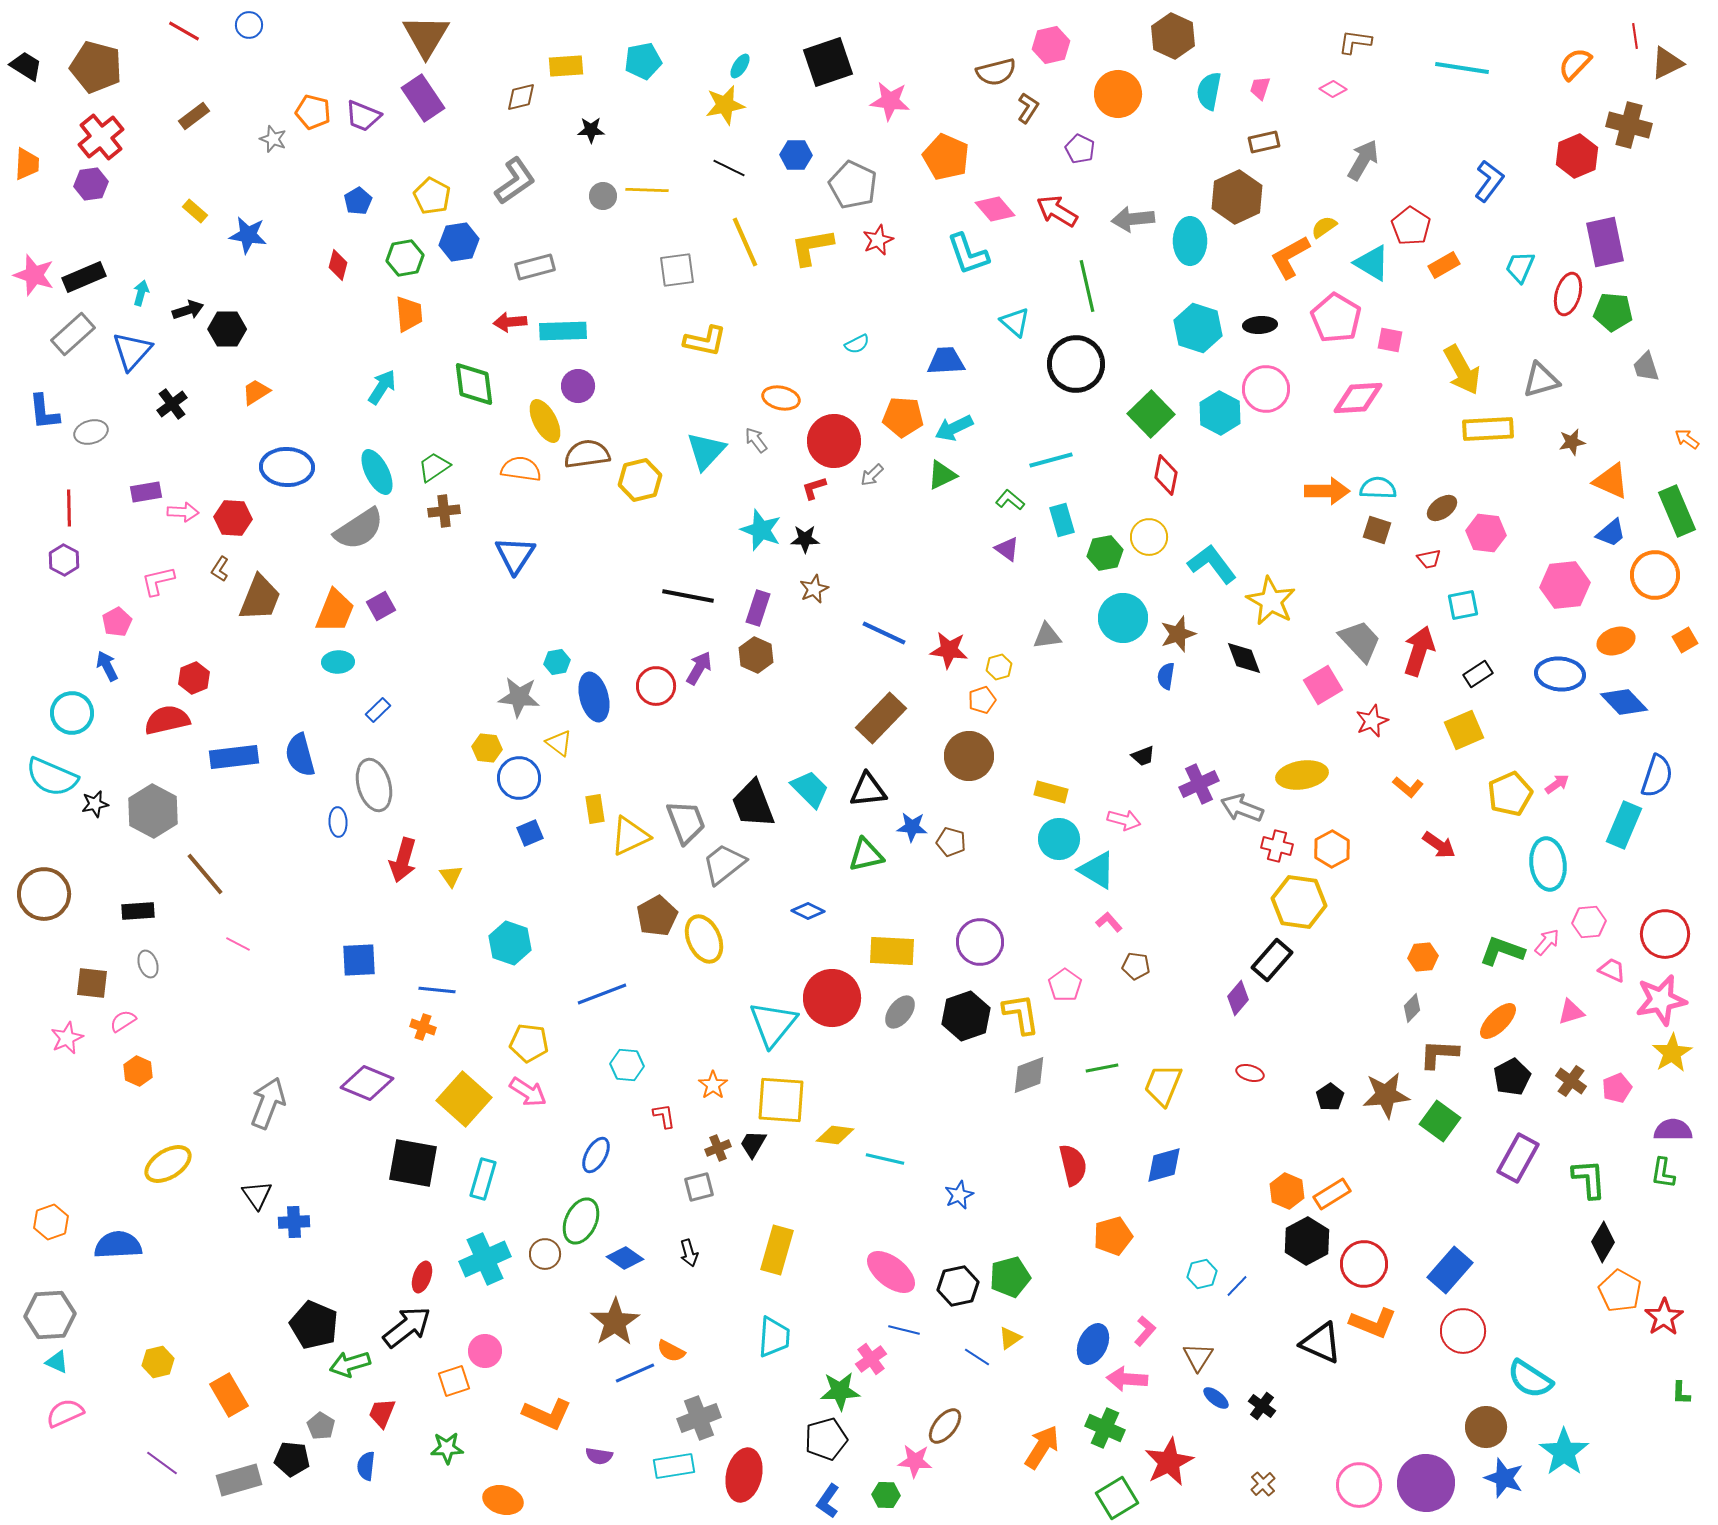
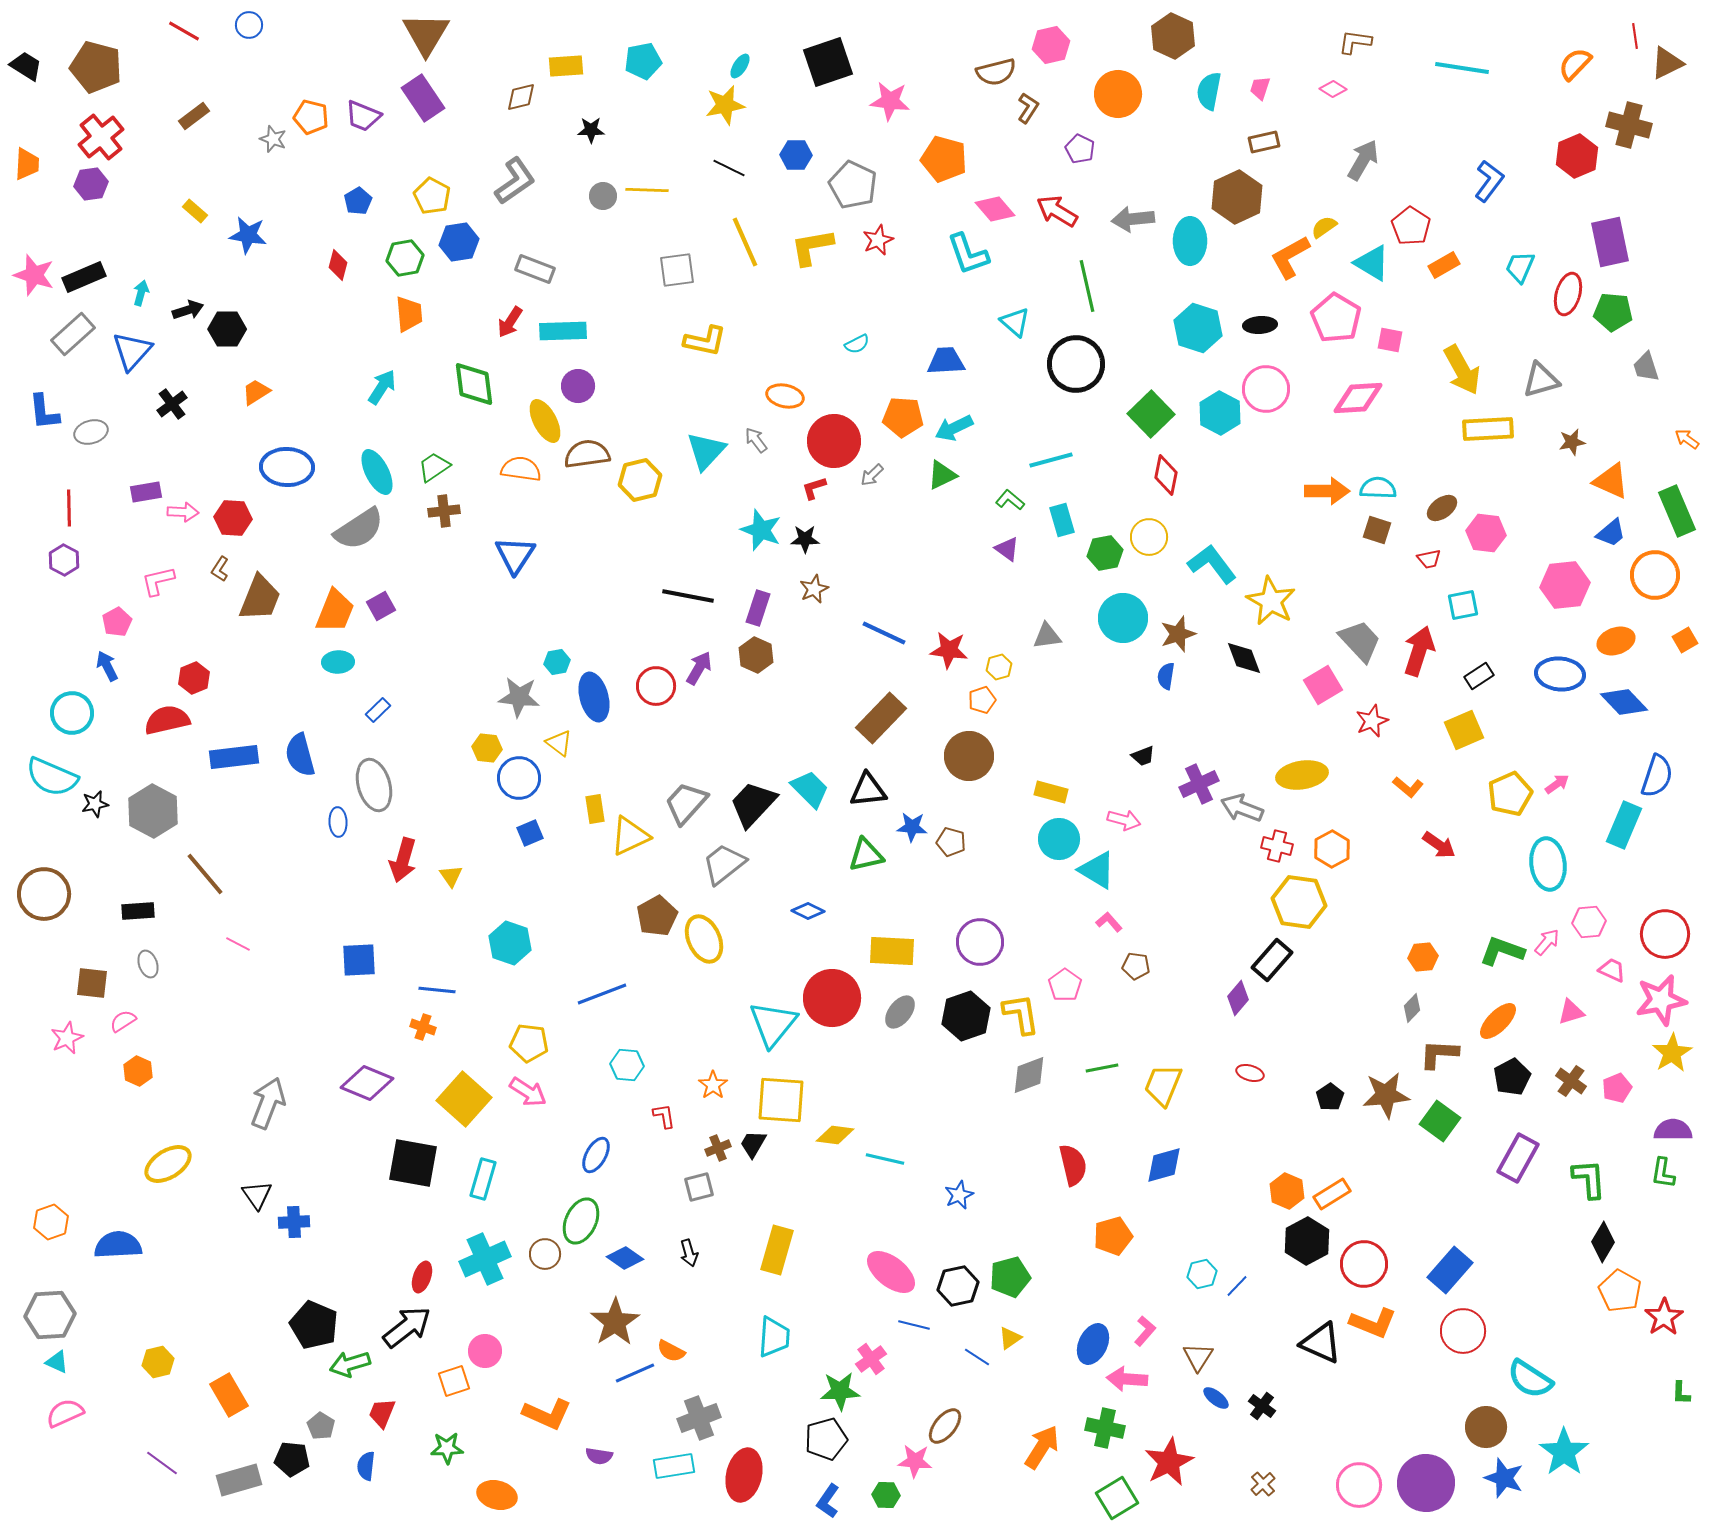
brown triangle at (426, 36): moved 2 px up
orange pentagon at (313, 112): moved 2 px left, 5 px down
orange pentagon at (946, 157): moved 2 px left, 2 px down; rotated 9 degrees counterclockwise
purple rectangle at (1605, 242): moved 5 px right
gray rectangle at (535, 267): moved 2 px down; rotated 36 degrees clockwise
red arrow at (510, 322): rotated 52 degrees counterclockwise
orange ellipse at (781, 398): moved 4 px right, 2 px up
black rectangle at (1478, 674): moved 1 px right, 2 px down
black trapezoid at (753, 804): rotated 64 degrees clockwise
gray trapezoid at (686, 822): moved 19 px up; rotated 117 degrees counterclockwise
blue line at (904, 1330): moved 10 px right, 5 px up
green cross at (1105, 1428): rotated 12 degrees counterclockwise
orange ellipse at (503, 1500): moved 6 px left, 5 px up
